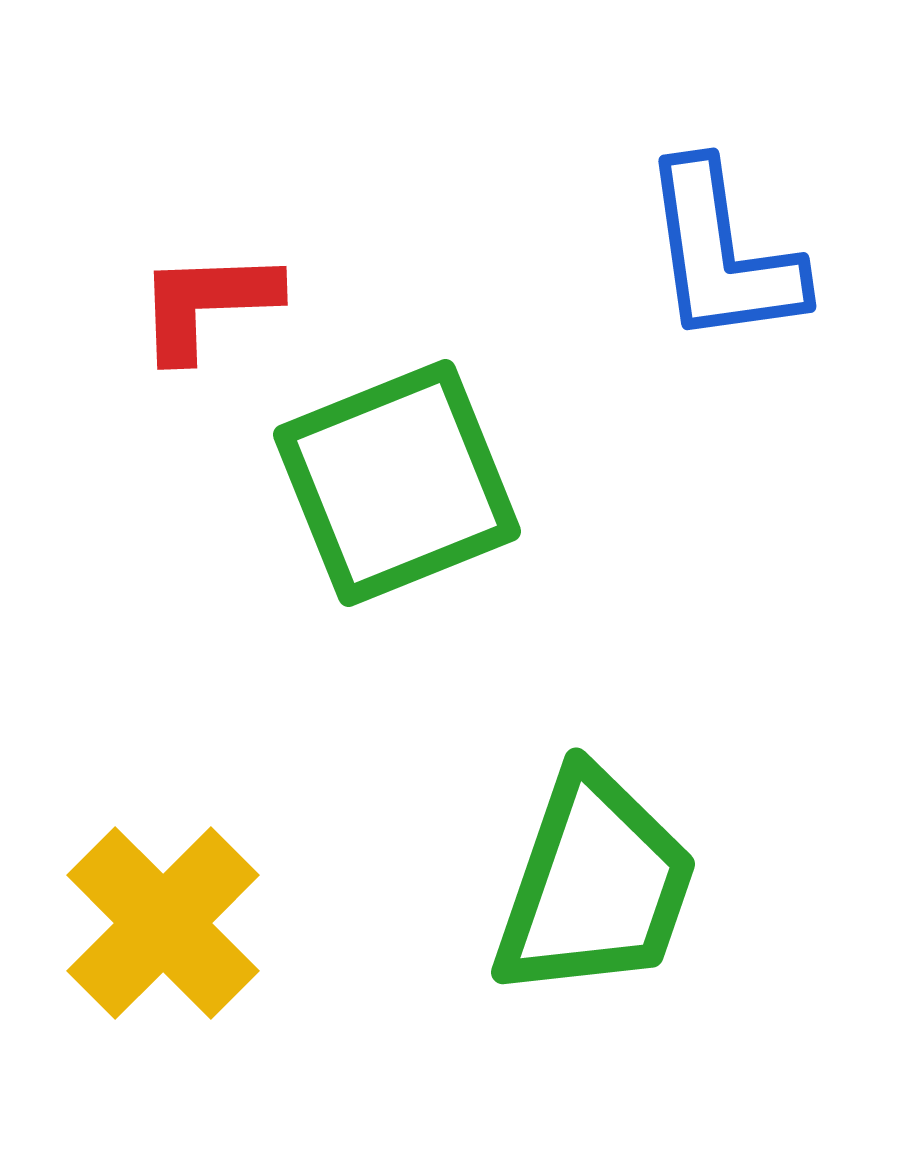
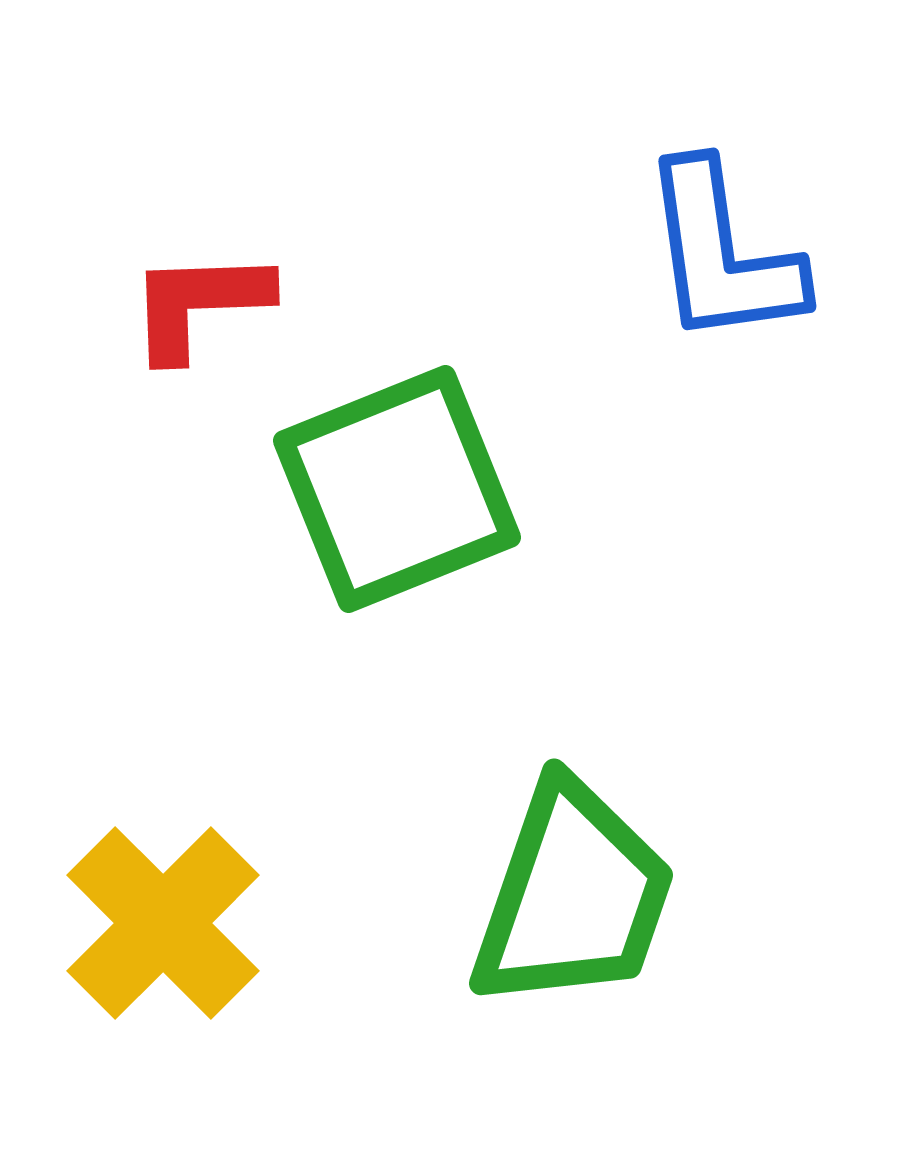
red L-shape: moved 8 px left
green square: moved 6 px down
green trapezoid: moved 22 px left, 11 px down
